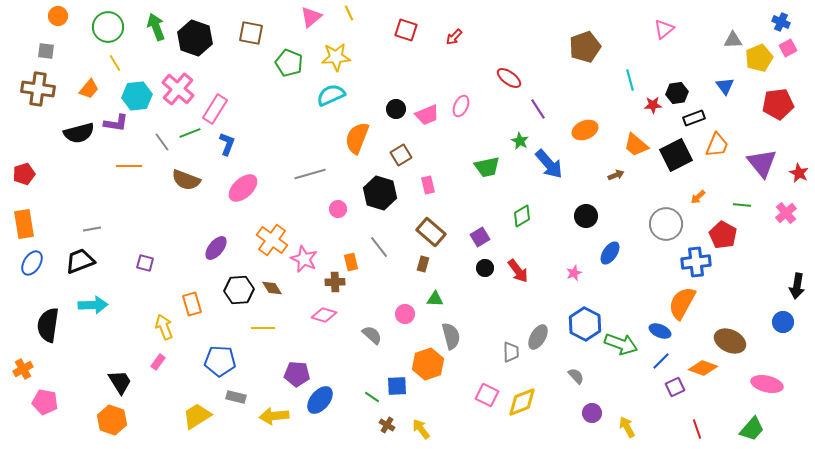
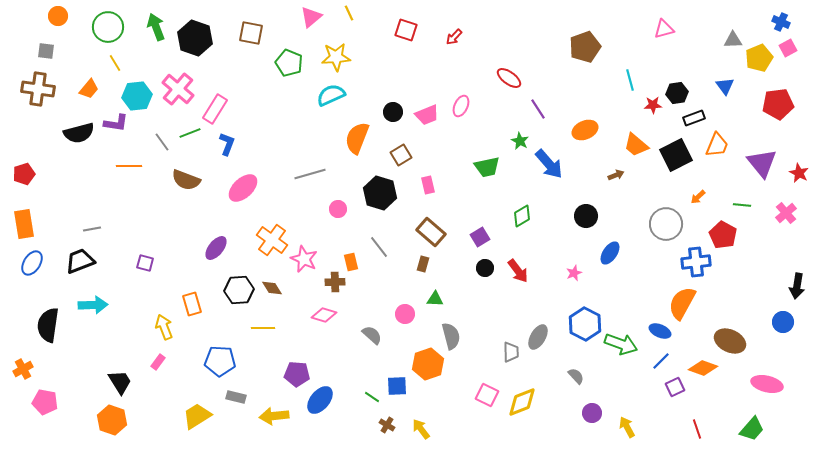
pink triangle at (664, 29): rotated 25 degrees clockwise
black circle at (396, 109): moved 3 px left, 3 px down
